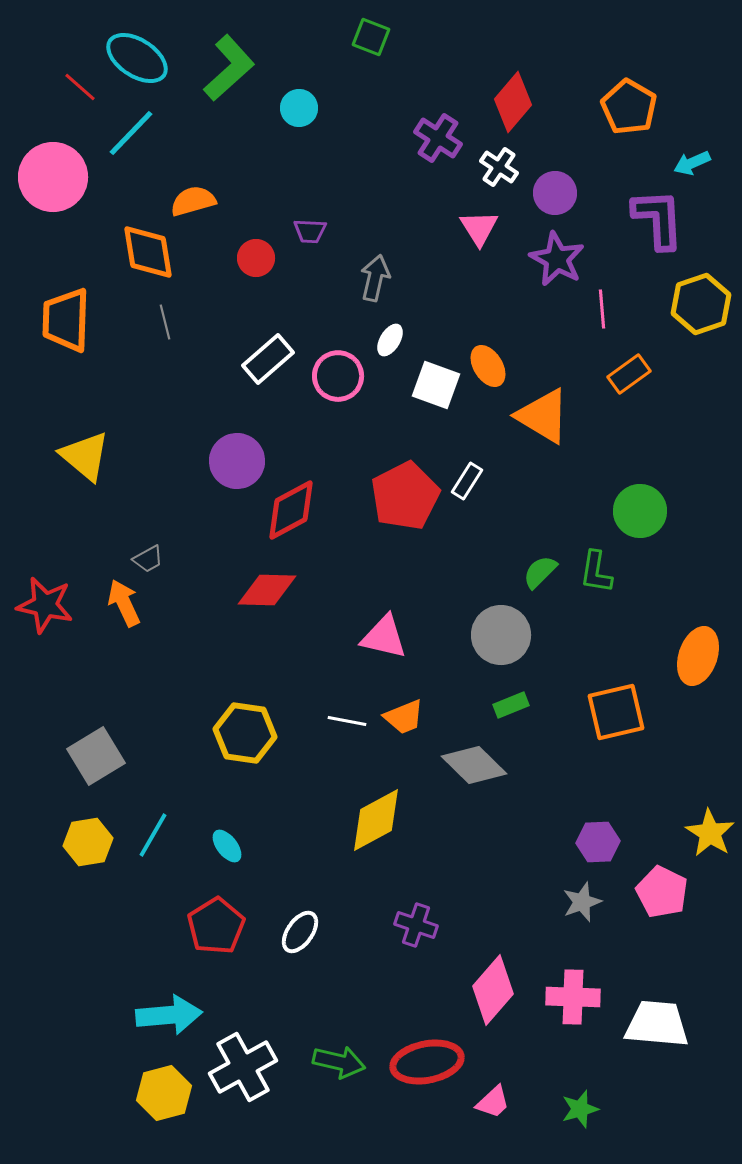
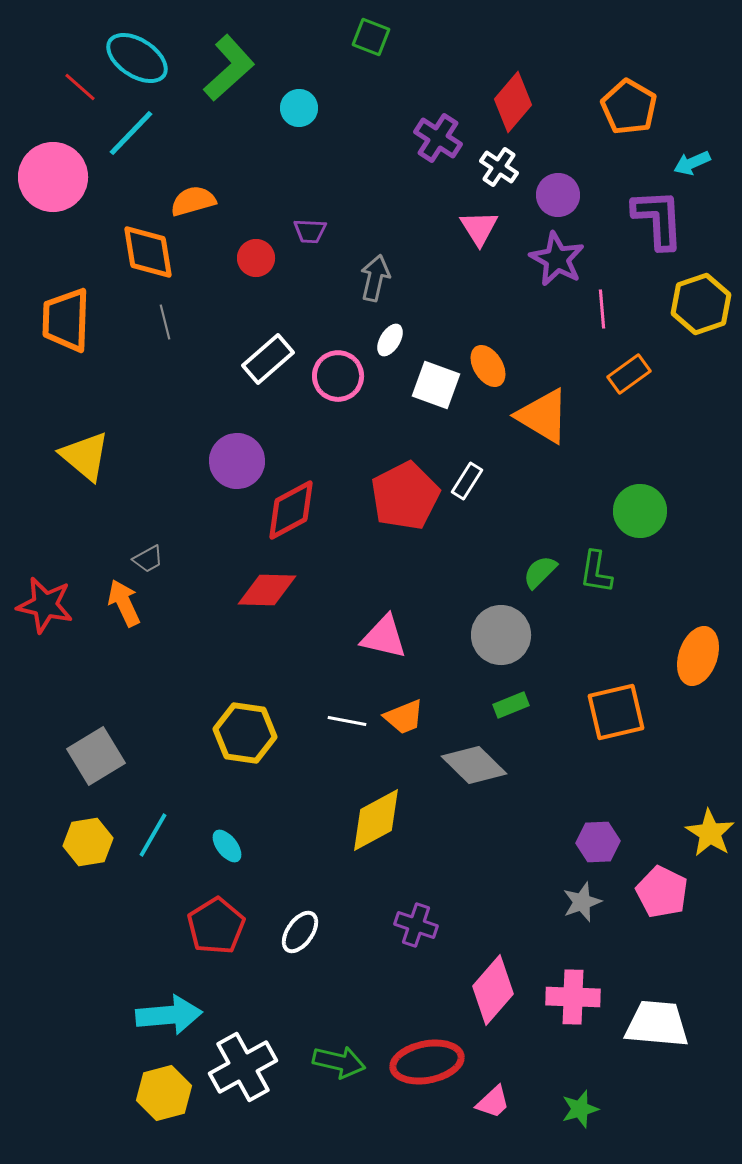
purple circle at (555, 193): moved 3 px right, 2 px down
